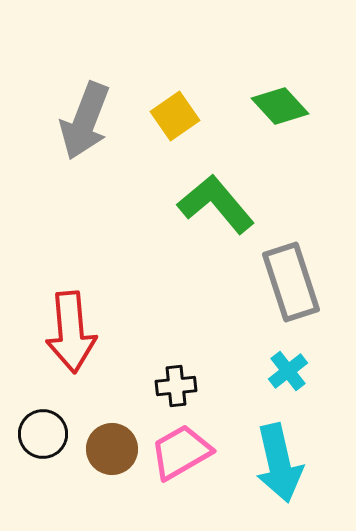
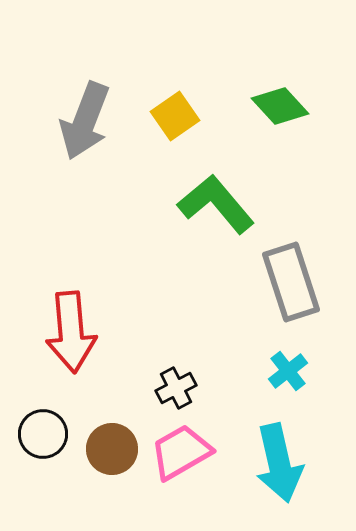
black cross: moved 2 px down; rotated 21 degrees counterclockwise
